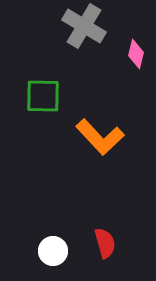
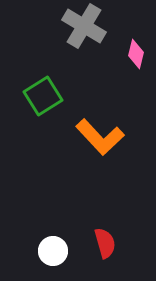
green square: rotated 33 degrees counterclockwise
